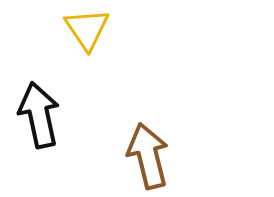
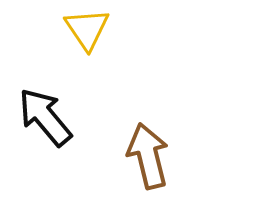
black arrow: moved 6 px right, 2 px down; rotated 28 degrees counterclockwise
